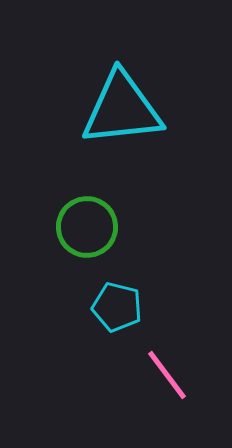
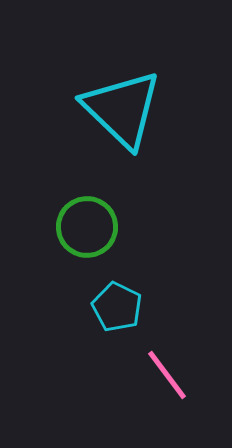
cyan triangle: rotated 50 degrees clockwise
cyan pentagon: rotated 12 degrees clockwise
